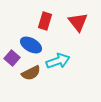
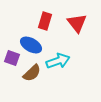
red triangle: moved 1 px left, 1 px down
purple square: rotated 21 degrees counterclockwise
brown semicircle: moved 1 px right; rotated 18 degrees counterclockwise
